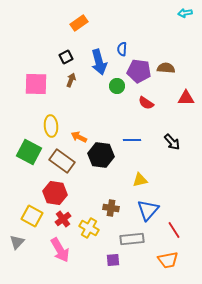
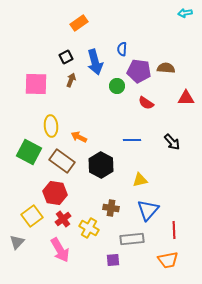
blue arrow: moved 4 px left
black hexagon: moved 10 px down; rotated 20 degrees clockwise
yellow square: rotated 25 degrees clockwise
red line: rotated 30 degrees clockwise
